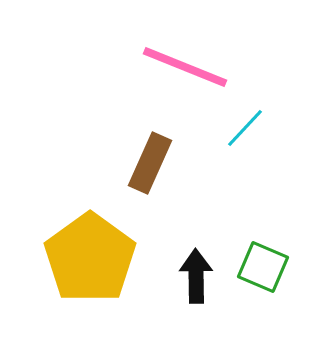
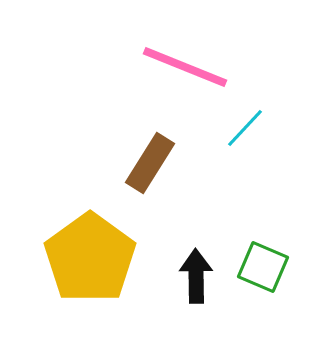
brown rectangle: rotated 8 degrees clockwise
